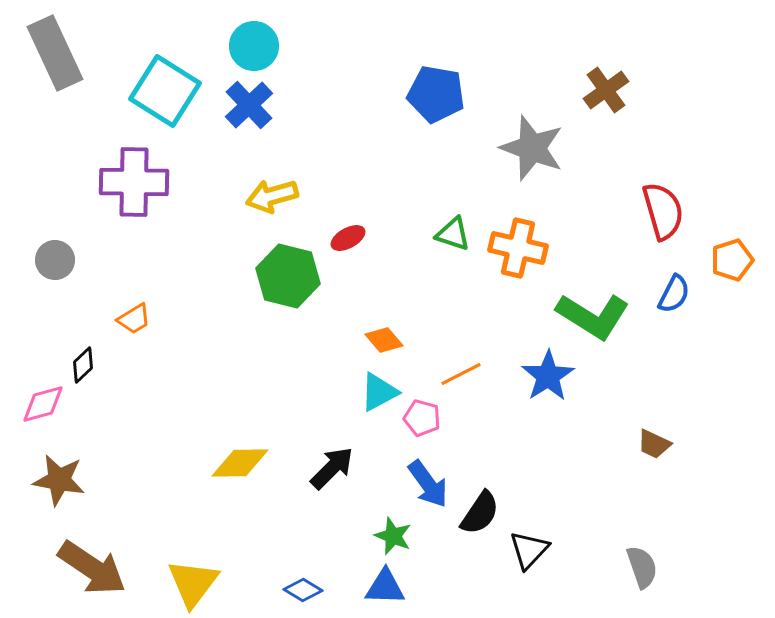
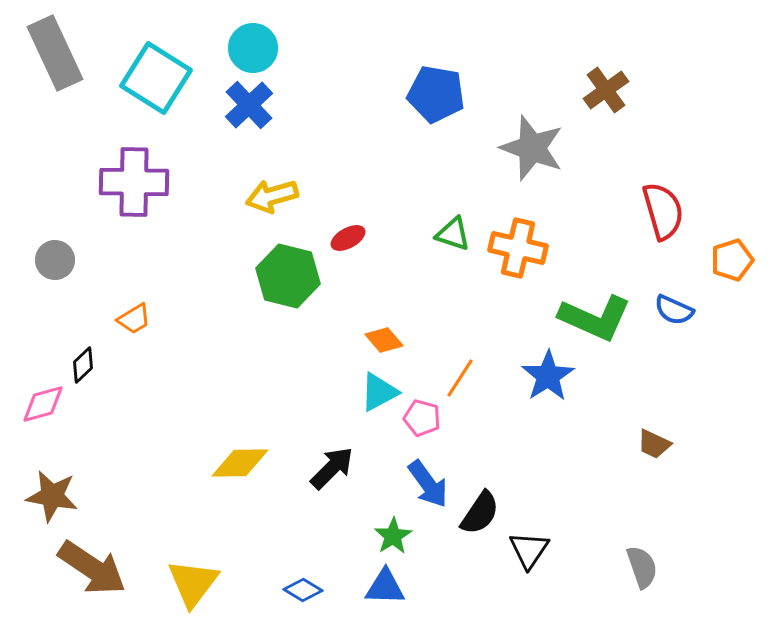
cyan circle: moved 1 px left, 2 px down
cyan square: moved 9 px left, 13 px up
blue semicircle: moved 16 px down; rotated 87 degrees clockwise
green L-shape: moved 2 px right, 2 px down; rotated 8 degrees counterclockwise
orange line: moved 1 px left, 4 px down; rotated 30 degrees counterclockwise
brown star: moved 7 px left, 16 px down
green star: rotated 18 degrees clockwise
black triangle: rotated 9 degrees counterclockwise
